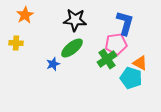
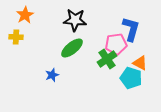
blue L-shape: moved 6 px right, 6 px down
yellow cross: moved 6 px up
blue star: moved 1 px left, 11 px down
